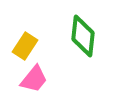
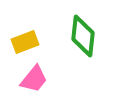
yellow rectangle: moved 4 px up; rotated 36 degrees clockwise
